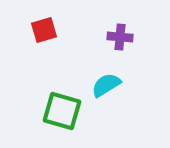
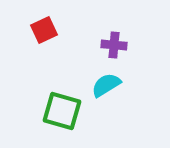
red square: rotated 8 degrees counterclockwise
purple cross: moved 6 px left, 8 px down
